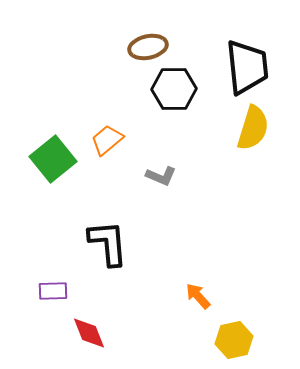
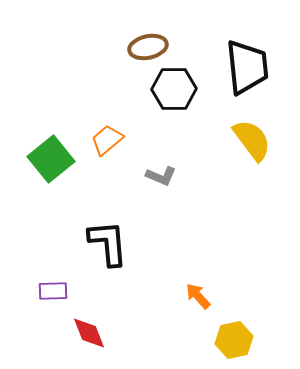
yellow semicircle: moved 1 px left, 12 px down; rotated 54 degrees counterclockwise
green square: moved 2 px left
